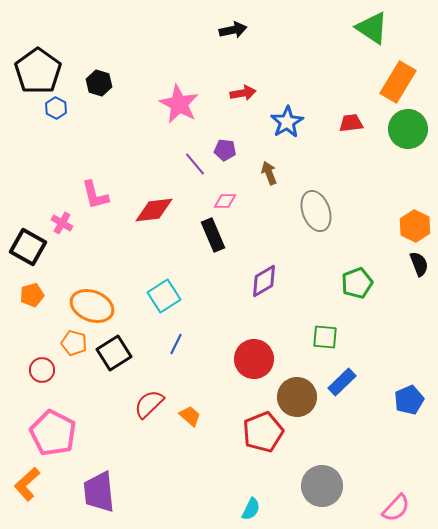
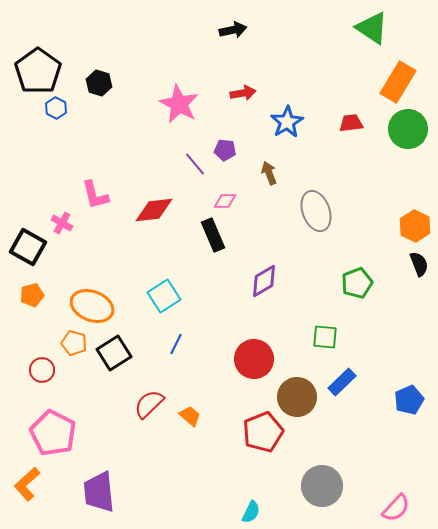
cyan semicircle at (251, 509): moved 3 px down
